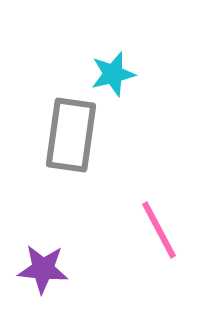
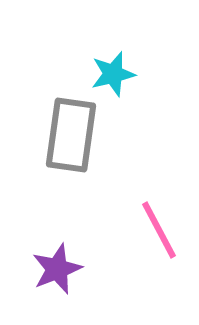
purple star: moved 14 px right; rotated 27 degrees counterclockwise
